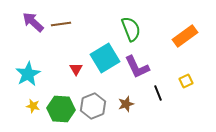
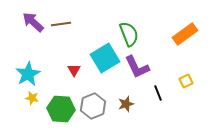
green semicircle: moved 2 px left, 5 px down
orange rectangle: moved 2 px up
red triangle: moved 2 px left, 1 px down
yellow star: moved 1 px left, 8 px up
